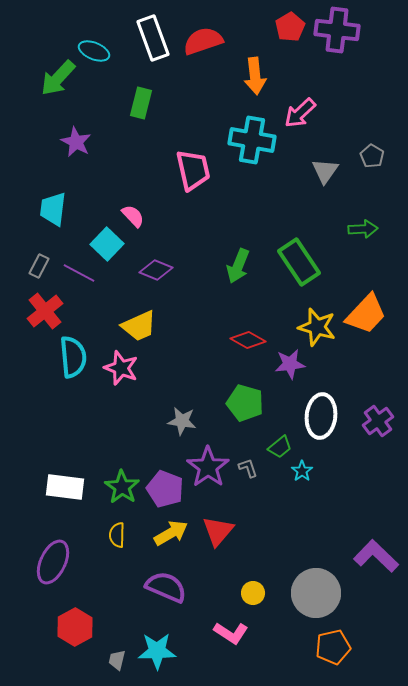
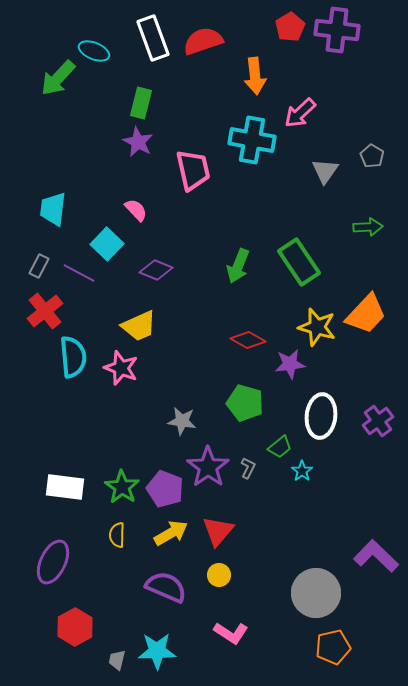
purple star at (76, 142): moved 62 px right
pink semicircle at (133, 216): moved 3 px right, 6 px up
green arrow at (363, 229): moved 5 px right, 2 px up
gray L-shape at (248, 468): rotated 45 degrees clockwise
yellow circle at (253, 593): moved 34 px left, 18 px up
